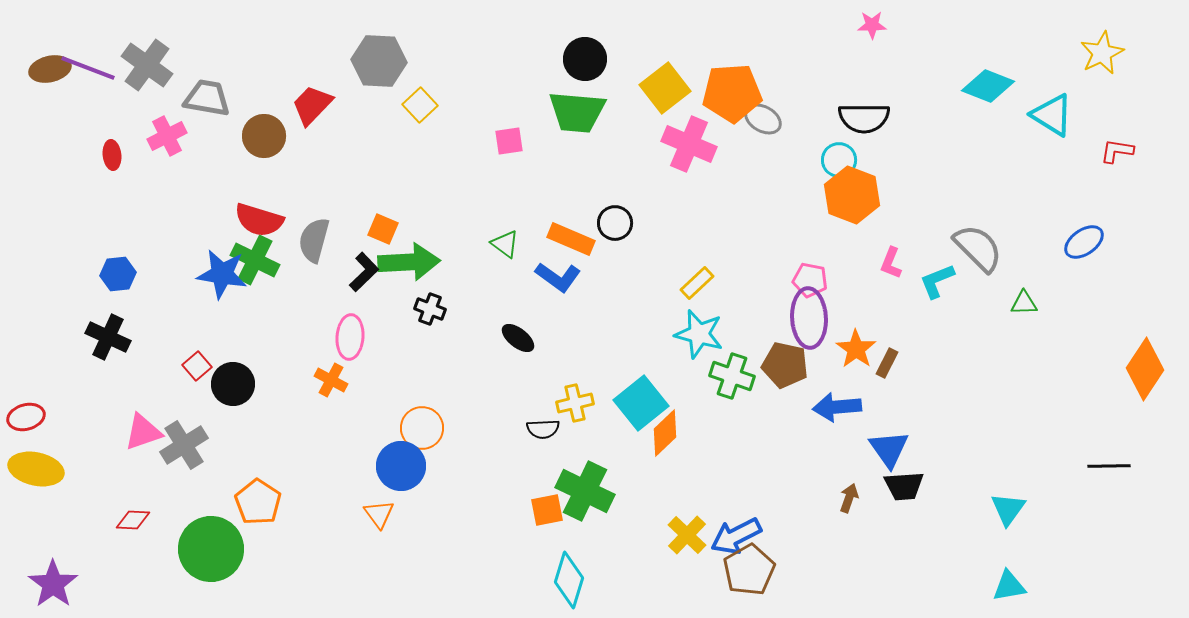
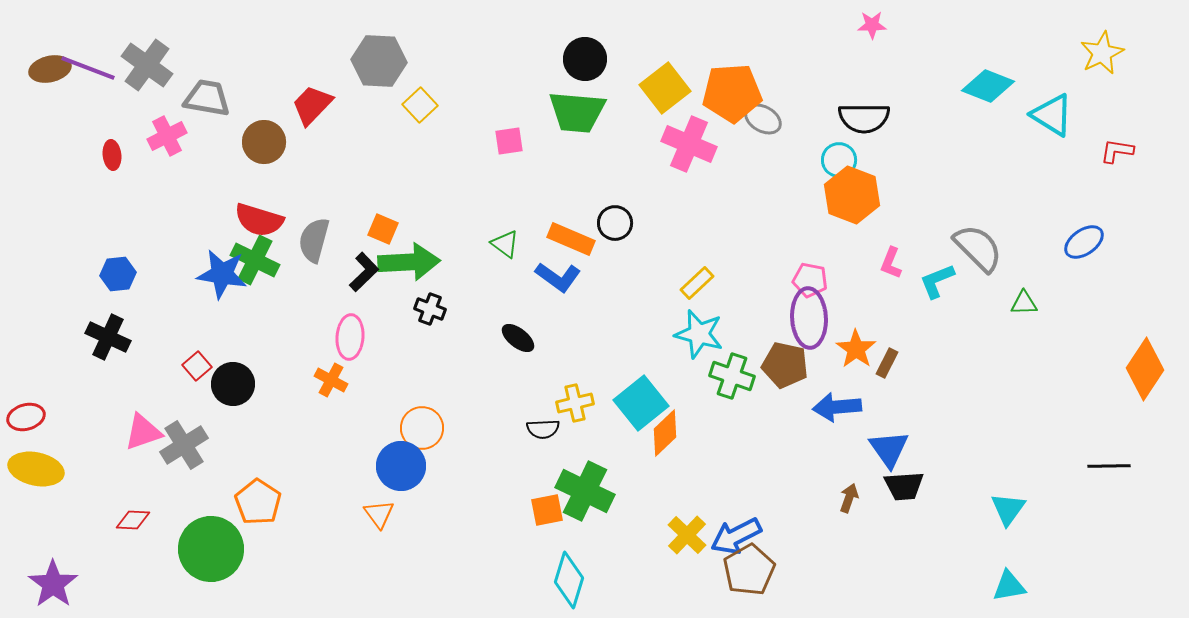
brown circle at (264, 136): moved 6 px down
